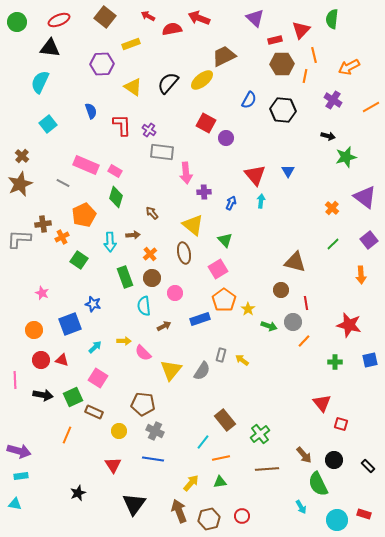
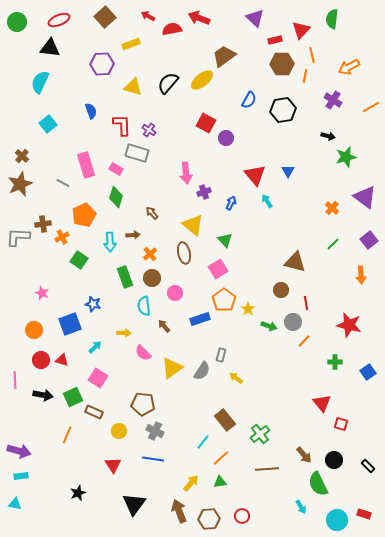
brown square at (105, 17): rotated 10 degrees clockwise
orange line at (314, 55): moved 2 px left
brown trapezoid at (224, 56): rotated 10 degrees counterclockwise
yellow triangle at (133, 87): rotated 18 degrees counterclockwise
black hexagon at (283, 110): rotated 15 degrees counterclockwise
gray rectangle at (162, 152): moved 25 px left, 1 px down; rotated 10 degrees clockwise
pink rectangle at (86, 165): rotated 50 degrees clockwise
pink rectangle at (115, 171): moved 1 px right, 2 px up
purple cross at (204, 192): rotated 16 degrees counterclockwise
cyan arrow at (261, 201): moved 6 px right; rotated 40 degrees counterclockwise
gray L-shape at (19, 239): moved 1 px left, 2 px up
brown arrow at (164, 326): rotated 104 degrees counterclockwise
yellow arrow at (124, 341): moved 8 px up
yellow arrow at (242, 360): moved 6 px left, 18 px down
blue square at (370, 360): moved 2 px left, 12 px down; rotated 21 degrees counterclockwise
yellow triangle at (171, 370): moved 1 px right, 2 px up; rotated 15 degrees clockwise
orange line at (221, 458): rotated 30 degrees counterclockwise
brown hexagon at (209, 519): rotated 10 degrees clockwise
